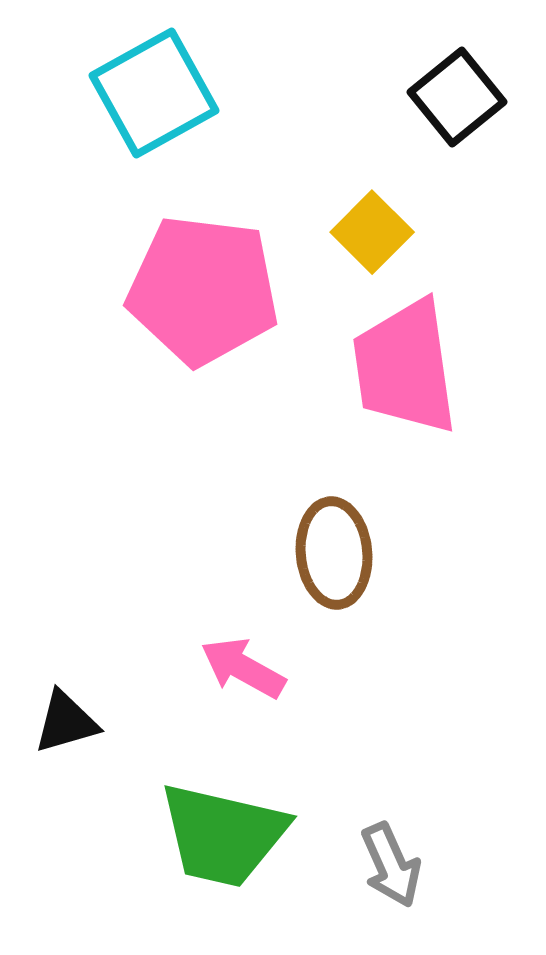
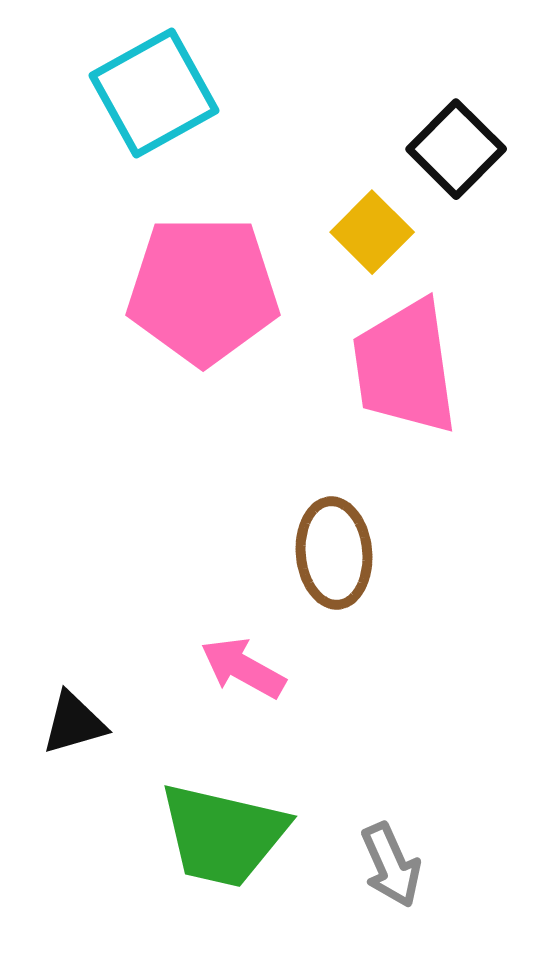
black square: moved 1 px left, 52 px down; rotated 6 degrees counterclockwise
pink pentagon: rotated 7 degrees counterclockwise
black triangle: moved 8 px right, 1 px down
